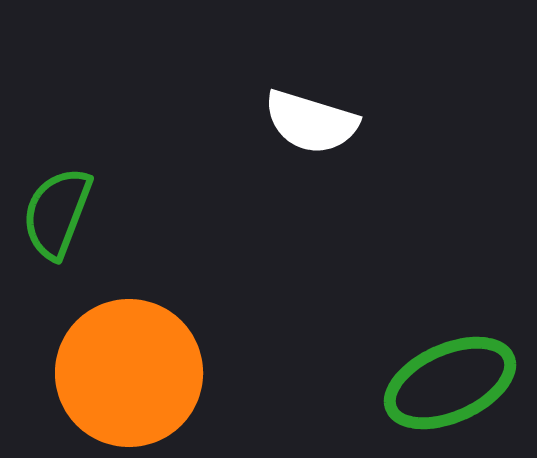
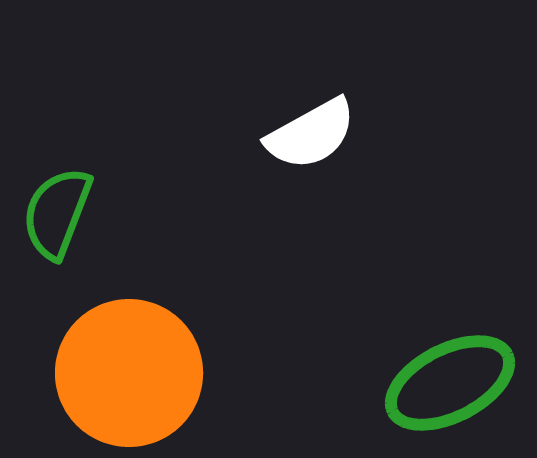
white semicircle: moved 12 px down; rotated 46 degrees counterclockwise
green ellipse: rotated 3 degrees counterclockwise
